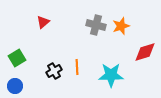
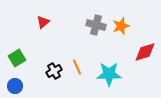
orange line: rotated 21 degrees counterclockwise
cyan star: moved 2 px left, 1 px up
